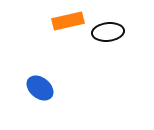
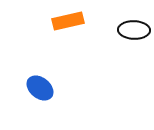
black ellipse: moved 26 px right, 2 px up; rotated 8 degrees clockwise
